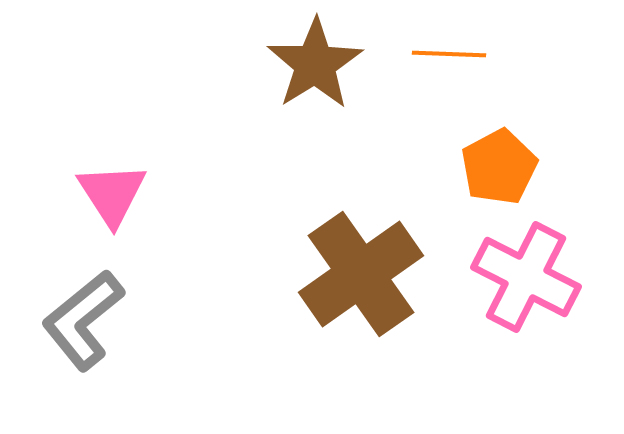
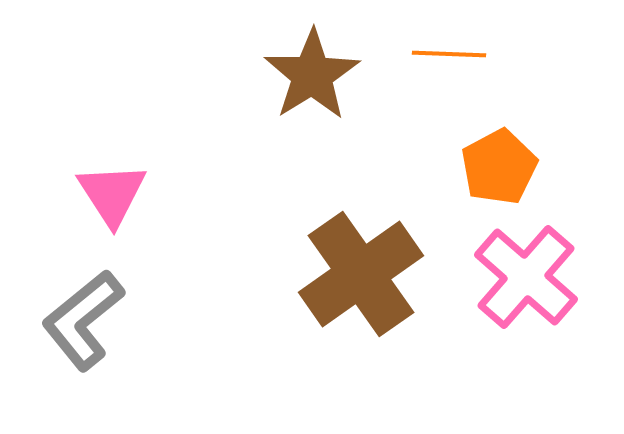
brown star: moved 3 px left, 11 px down
pink cross: rotated 14 degrees clockwise
